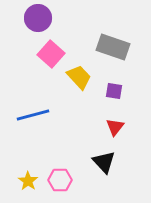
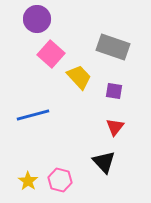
purple circle: moved 1 px left, 1 px down
pink hexagon: rotated 15 degrees clockwise
